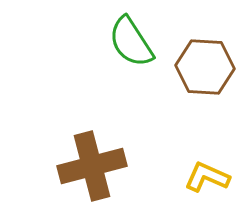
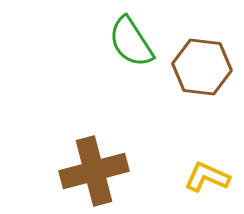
brown hexagon: moved 3 px left; rotated 4 degrees clockwise
brown cross: moved 2 px right, 5 px down
